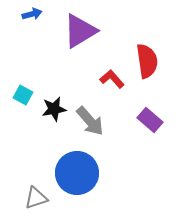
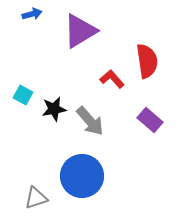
blue circle: moved 5 px right, 3 px down
